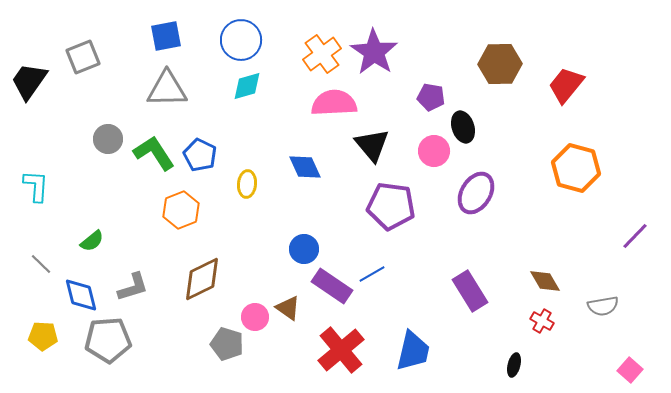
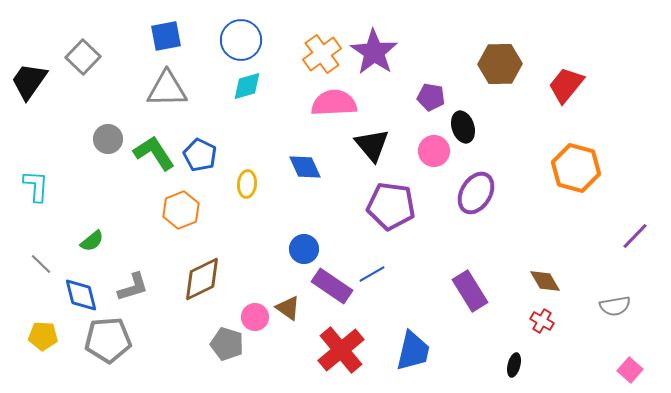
gray square at (83, 57): rotated 24 degrees counterclockwise
gray semicircle at (603, 306): moved 12 px right
